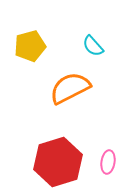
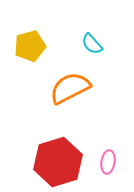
cyan semicircle: moved 1 px left, 2 px up
